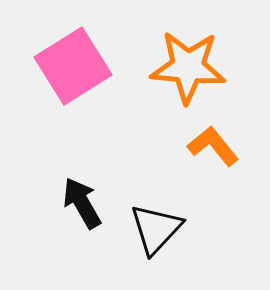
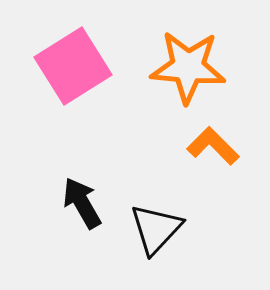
orange L-shape: rotated 6 degrees counterclockwise
